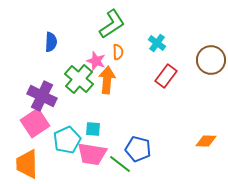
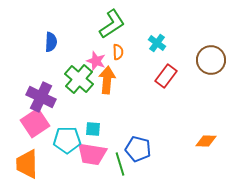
purple cross: moved 1 px left, 1 px down
cyan pentagon: rotated 24 degrees clockwise
green line: rotated 35 degrees clockwise
